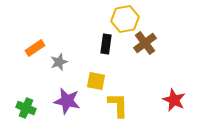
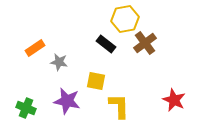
black rectangle: rotated 60 degrees counterclockwise
gray star: rotated 30 degrees clockwise
yellow L-shape: moved 1 px right, 1 px down
